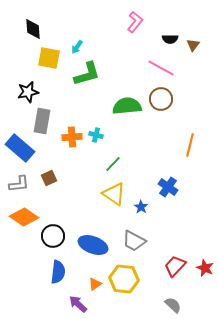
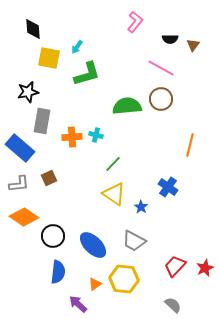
blue ellipse: rotated 24 degrees clockwise
red star: rotated 24 degrees clockwise
